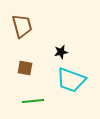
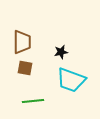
brown trapezoid: moved 16 px down; rotated 15 degrees clockwise
